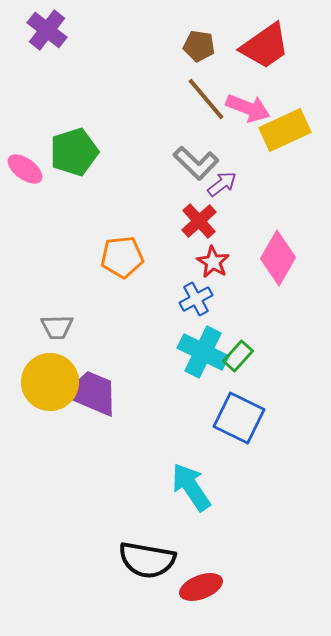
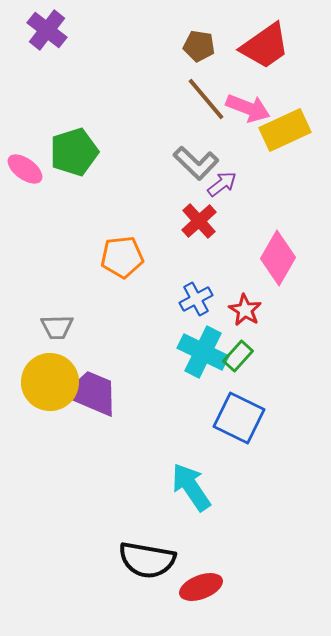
red star: moved 32 px right, 48 px down
